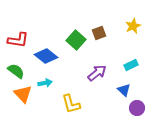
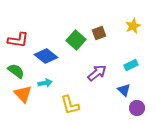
yellow L-shape: moved 1 px left, 1 px down
